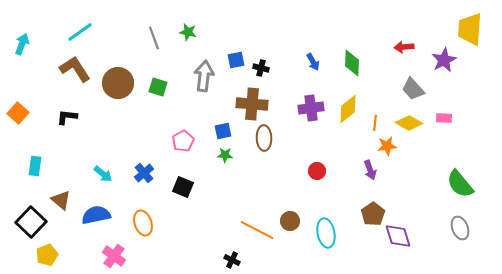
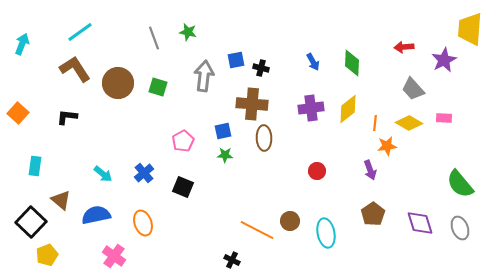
purple diamond at (398, 236): moved 22 px right, 13 px up
